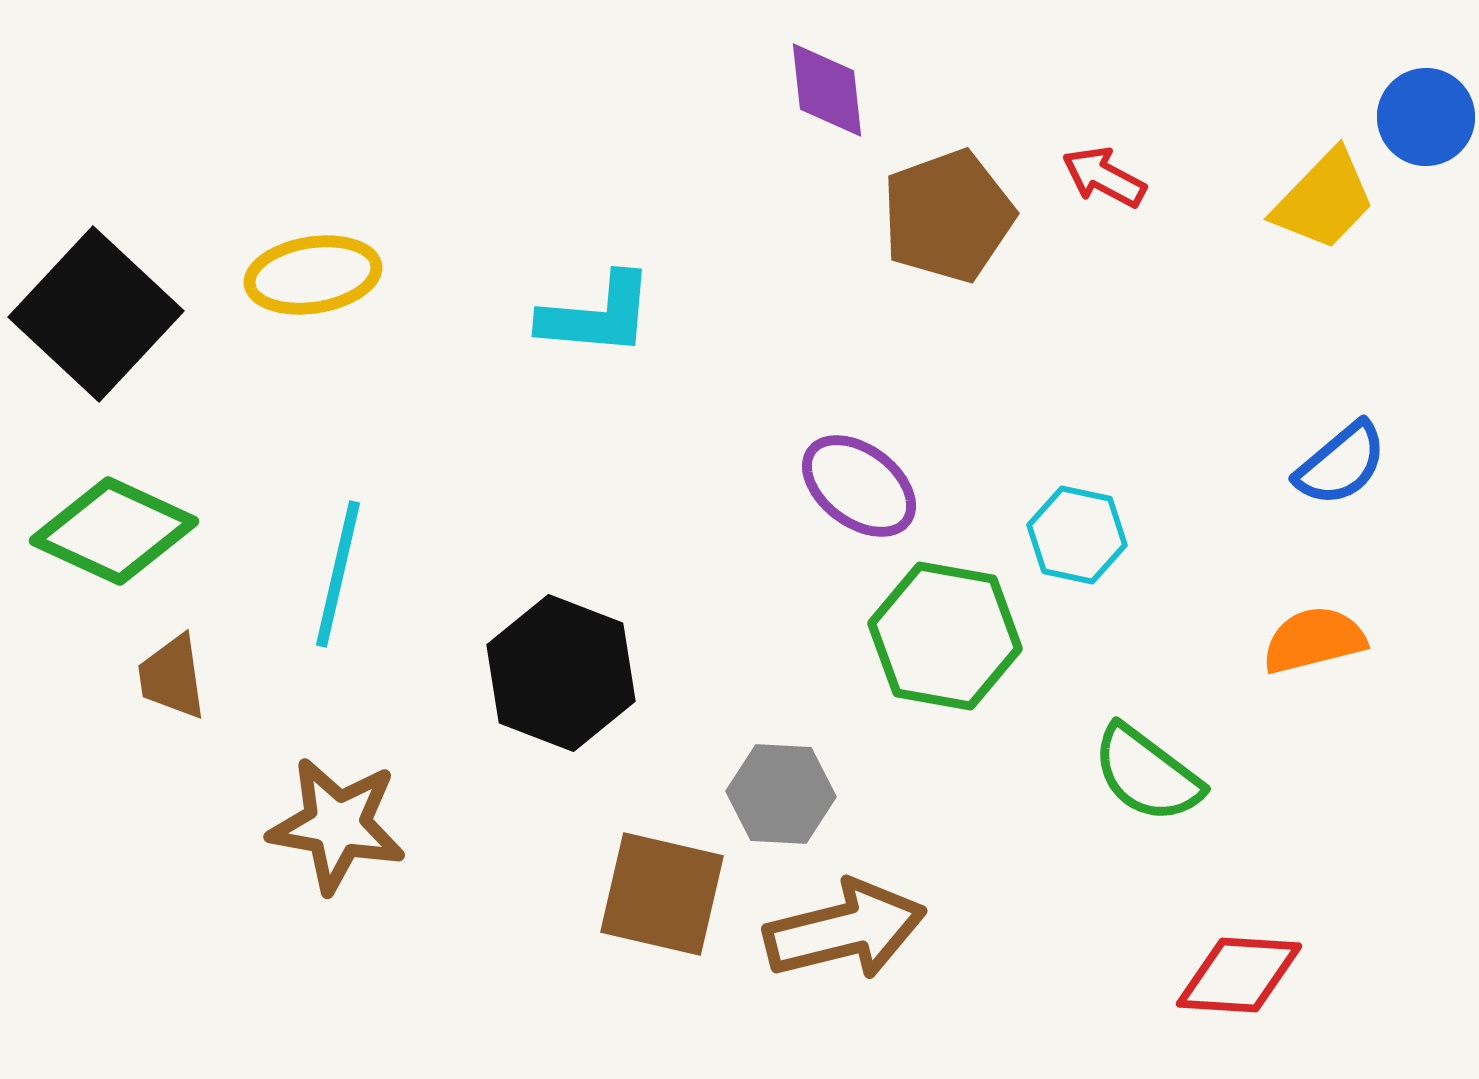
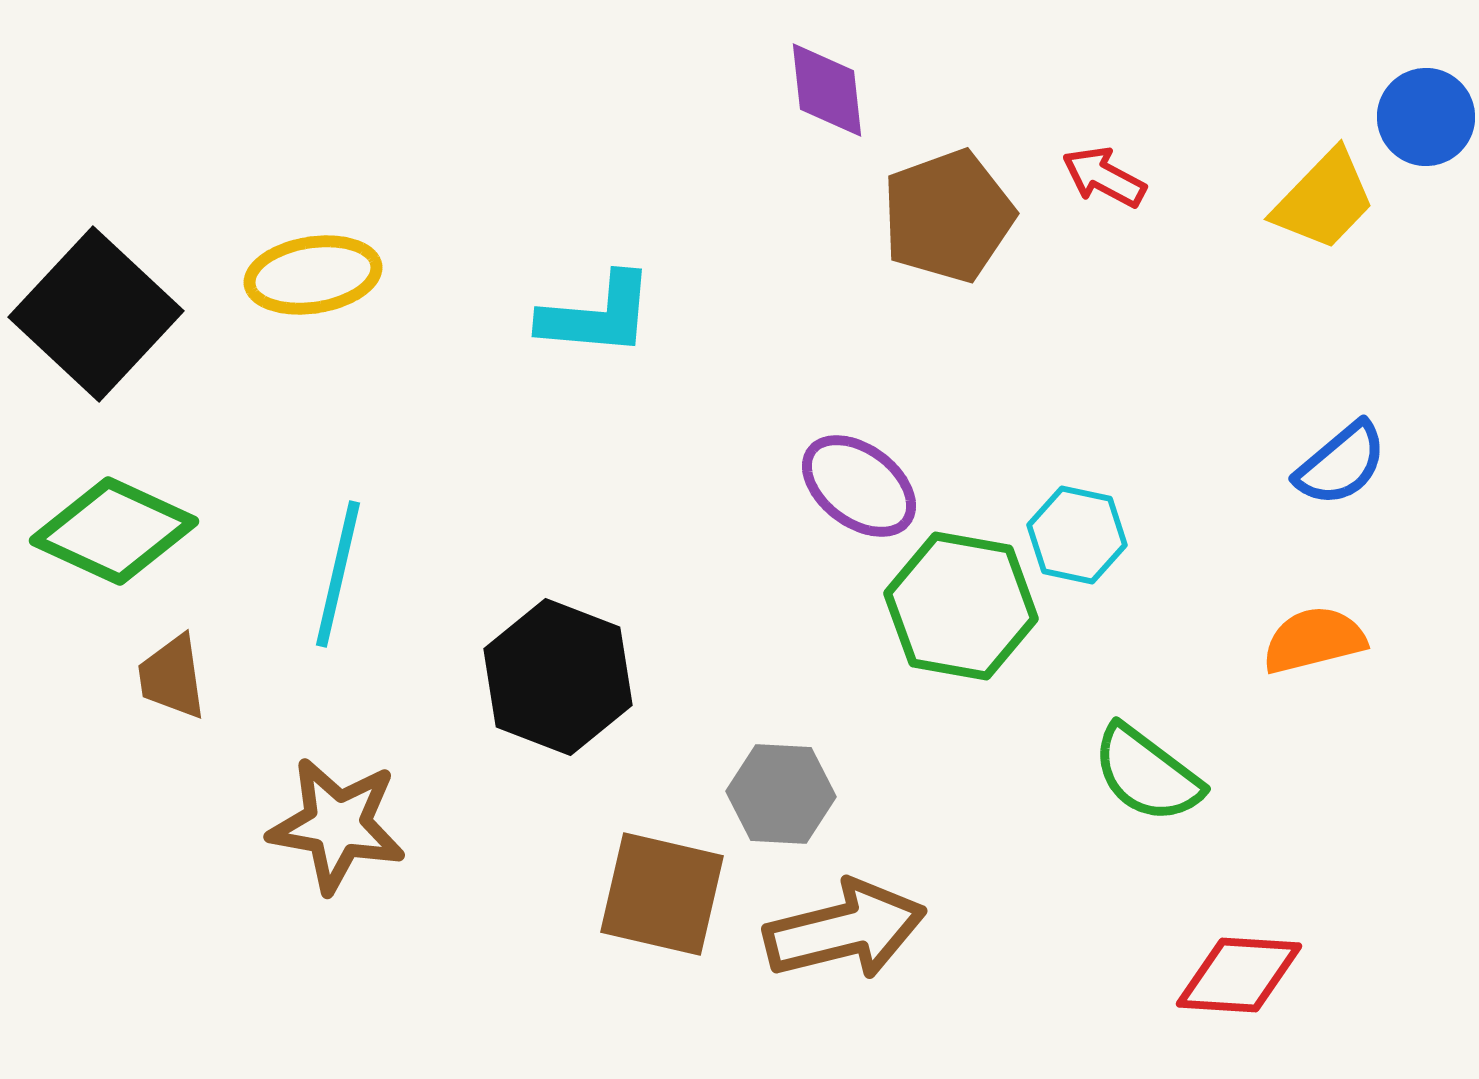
green hexagon: moved 16 px right, 30 px up
black hexagon: moved 3 px left, 4 px down
